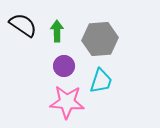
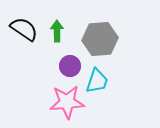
black semicircle: moved 1 px right, 4 px down
purple circle: moved 6 px right
cyan trapezoid: moved 4 px left
pink star: rotated 8 degrees counterclockwise
